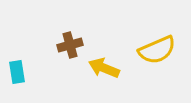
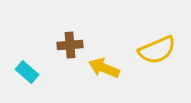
brown cross: rotated 10 degrees clockwise
cyan rectangle: moved 10 px right; rotated 40 degrees counterclockwise
